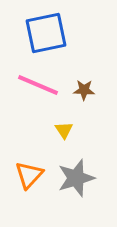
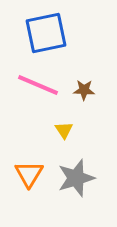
orange triangle: moved 1 px up; rotated 12 degrees counterclockwise
